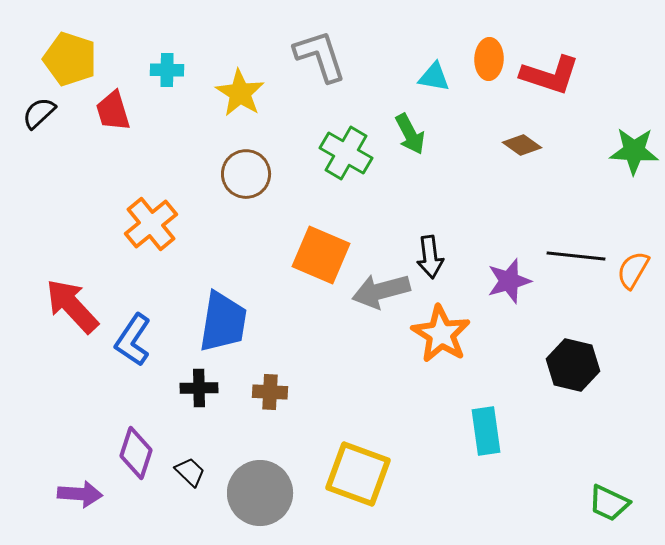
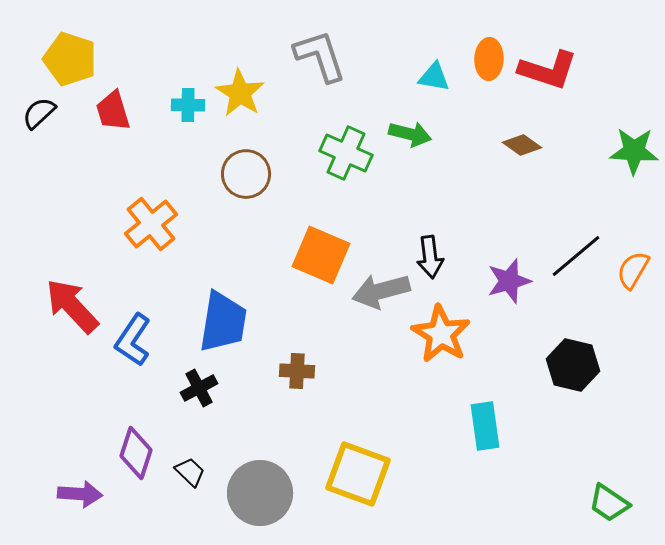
cyan cross: moved 21 px right, 35 px down
red L-shape: moved 2 px left, 5 px up
green arrow: rotated 48 degrees counterclockwise
green cross: rotated 6 degrees counterclockwise
black line: rotated 46 degrees counterclockwise
black cross: rotated 27 degrees counterclockwise
brown cross: moved 27 px right, 21 px up
cyan rectangle: moved 1 px left, 5 px up
green trapezoid: rotated 9 degrees clockwise
